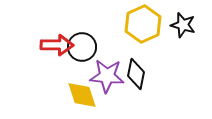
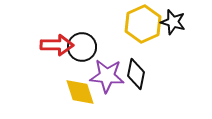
black star: moved 10 px left, 3 px up
yellow diamond: moved 2 px left, 3 px up
